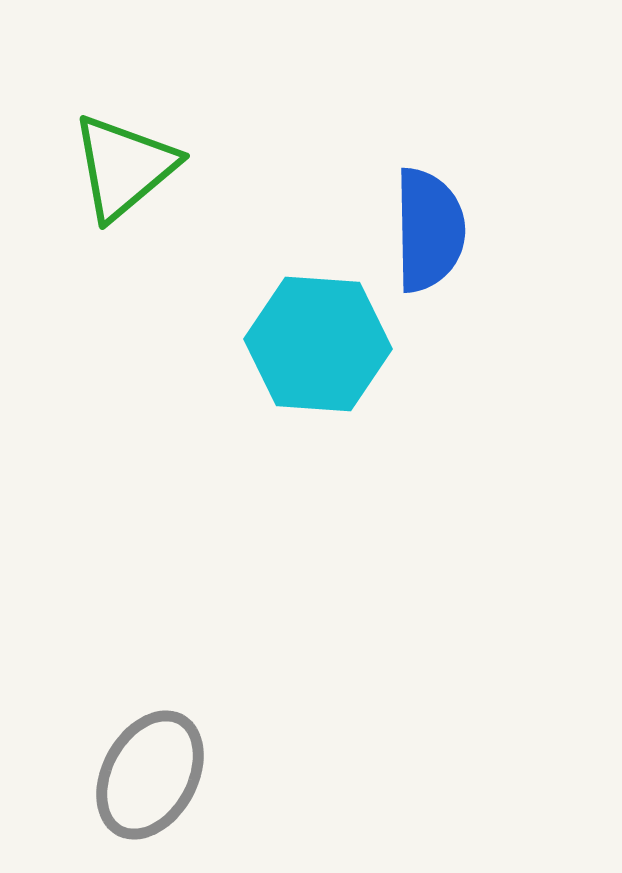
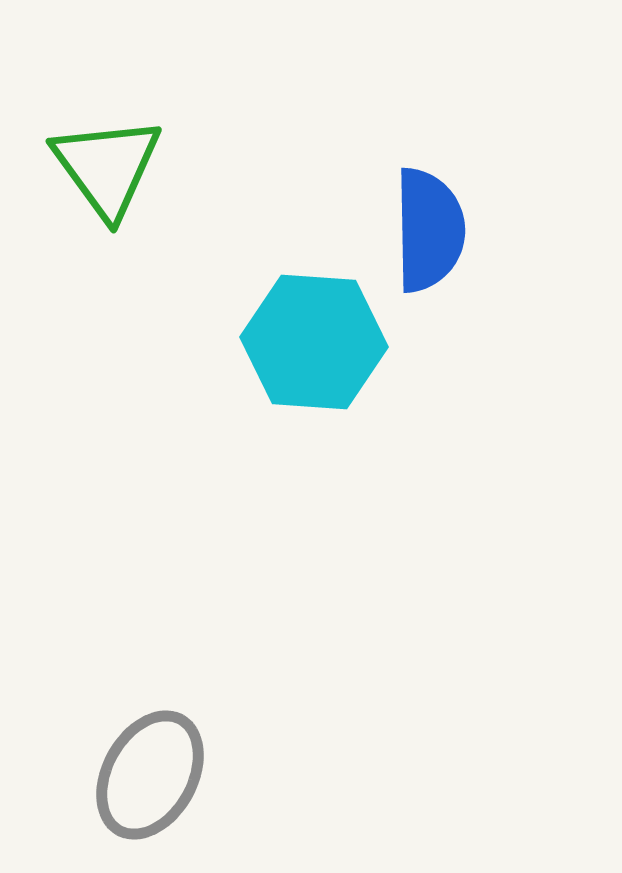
green triangle: moved 17 px left; rotated 26 degrees counterclockwise
cyan hexagon: moved 4 px left, 2 px up
